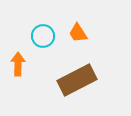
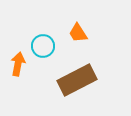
cyan circle: moved 10 px down
orange arrow: rotated 10 degrees clockwise
